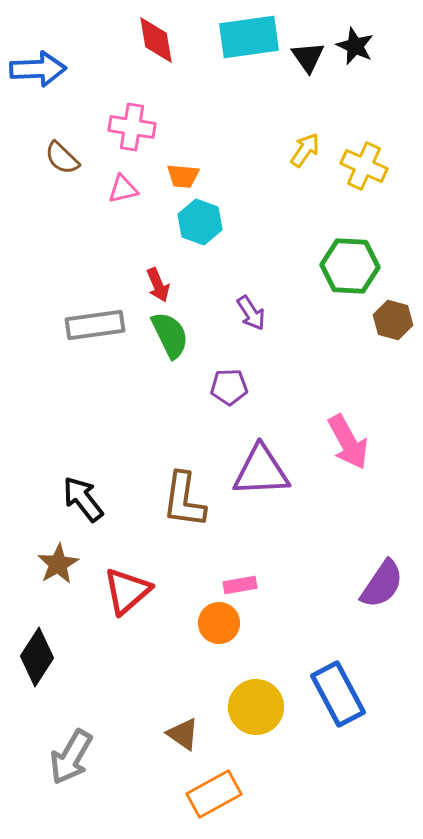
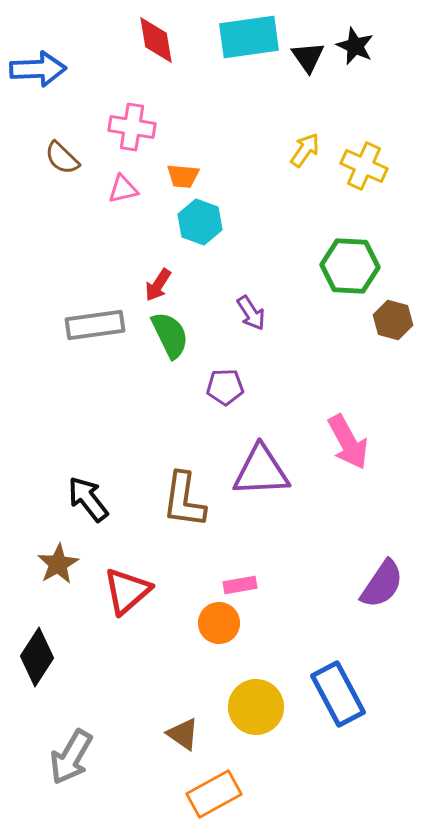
red arrow: rotated 56 degrees clockwise
purple pentagon: moved 4 px left
black arrow: moved 5 px right
